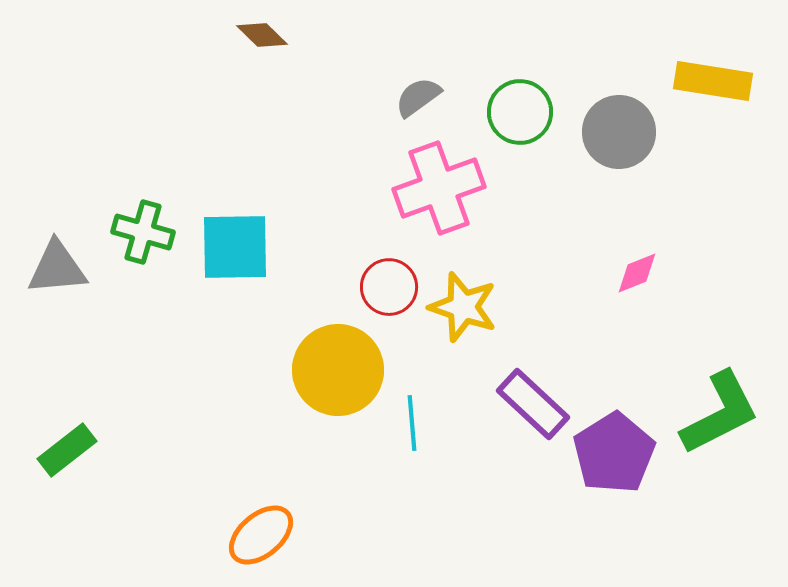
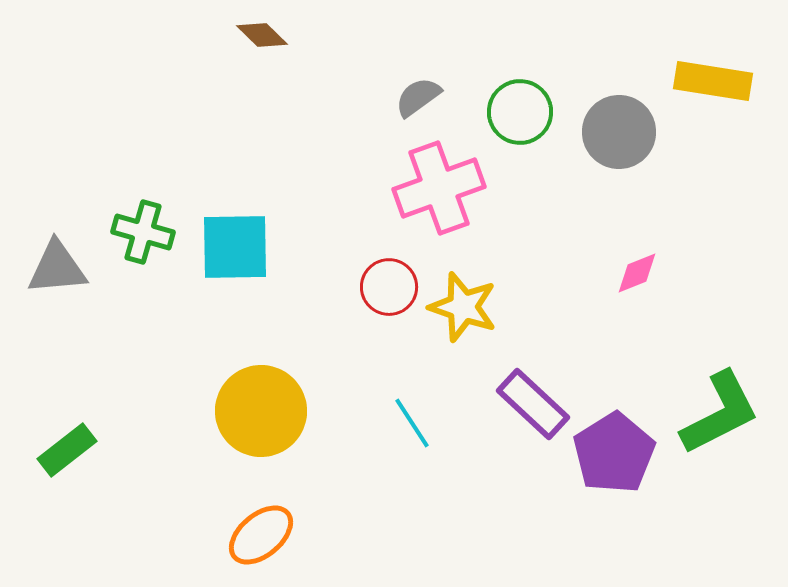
yellow circle: moved 77 px left, 41 px down
cyan line: rotated 28 degrees counterclockwise
